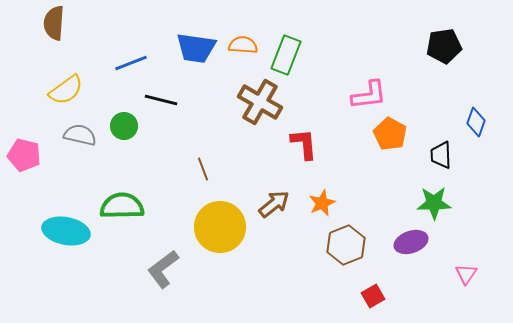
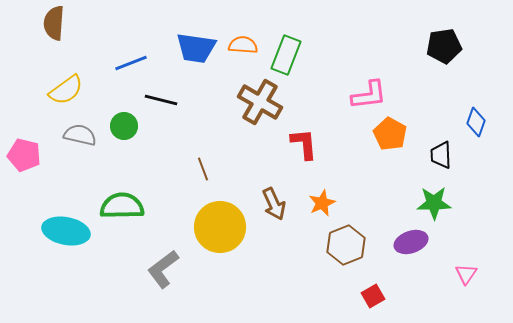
brown arrow: rotated 104 degrees clockwise
